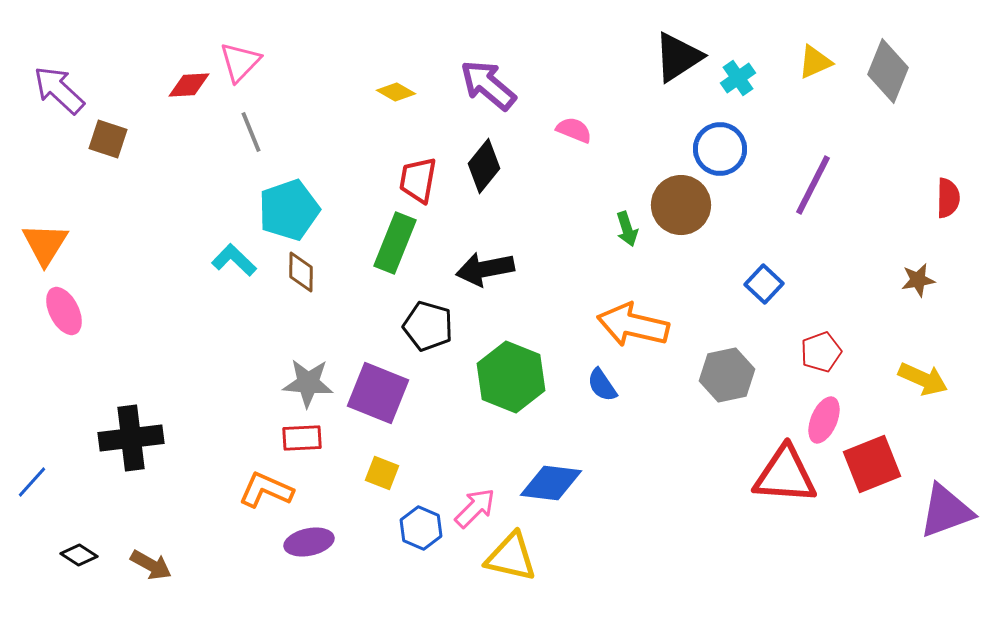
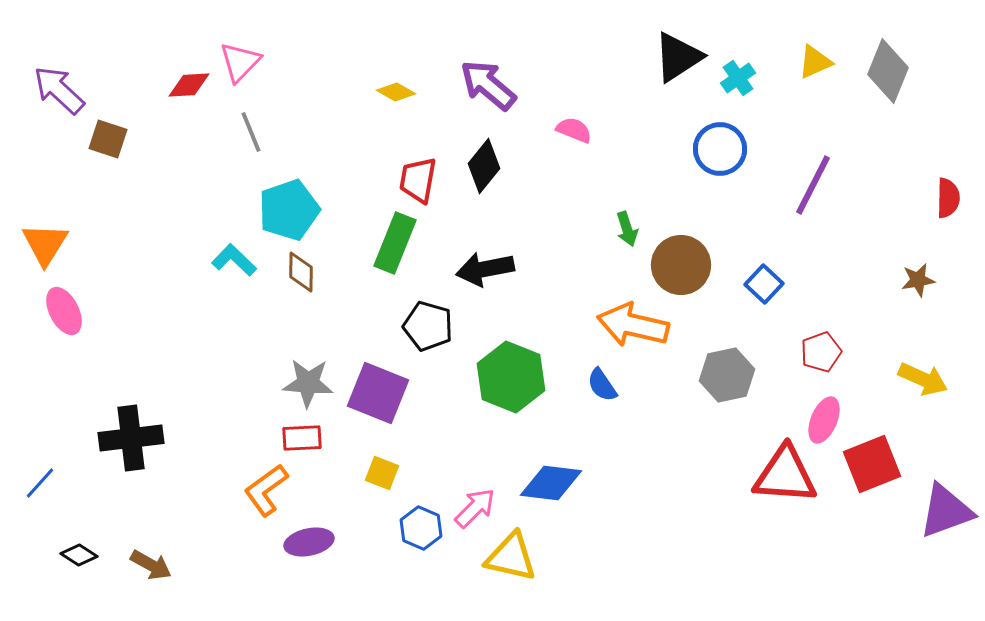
brown circle at (681, 205): moved 60 px down
blue line at (32, 482): moved 8 px right, 1 px down
orange L-shape at (266, 490): rotated 60 degrees counterclockwise
